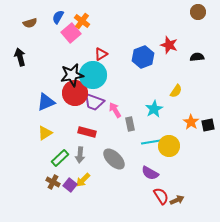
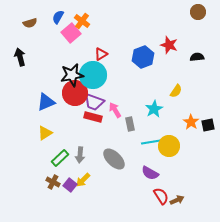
red rectangle: moved 6 px right, 15 px up
